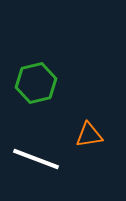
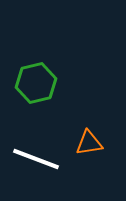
orange triangle: moved 8 px down
